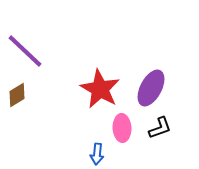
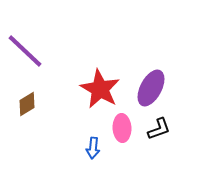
brown diamond: moved 10 px right, 9 px down
black L-shape: moved 1 px left, 1 px down
blue arrow: moved 4 px left, 6 px up
